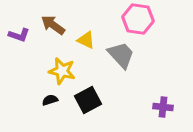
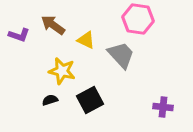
black square: moved 2 px right
